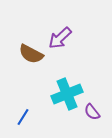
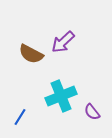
purple arrow: moved 3 px right, 4 px down
cyan cross: moved 6 px left, 2 px down
blue line: moved 3 px left
